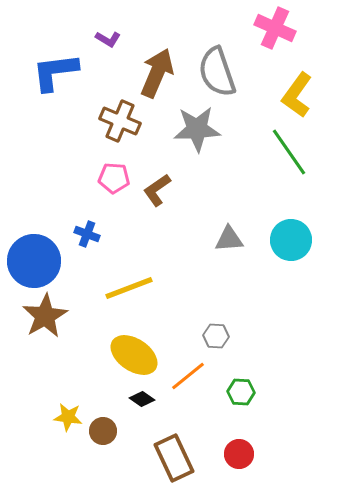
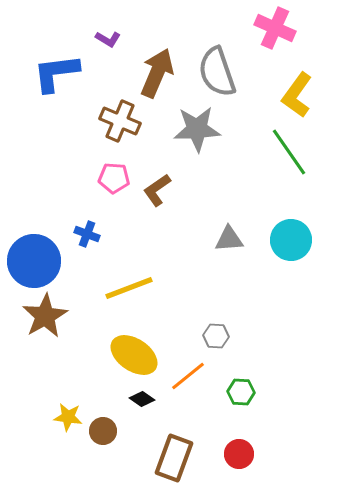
blue L-shape: moved 1 px right, 1 px down
brown rectangle: rotated 45 degrees clockwise
